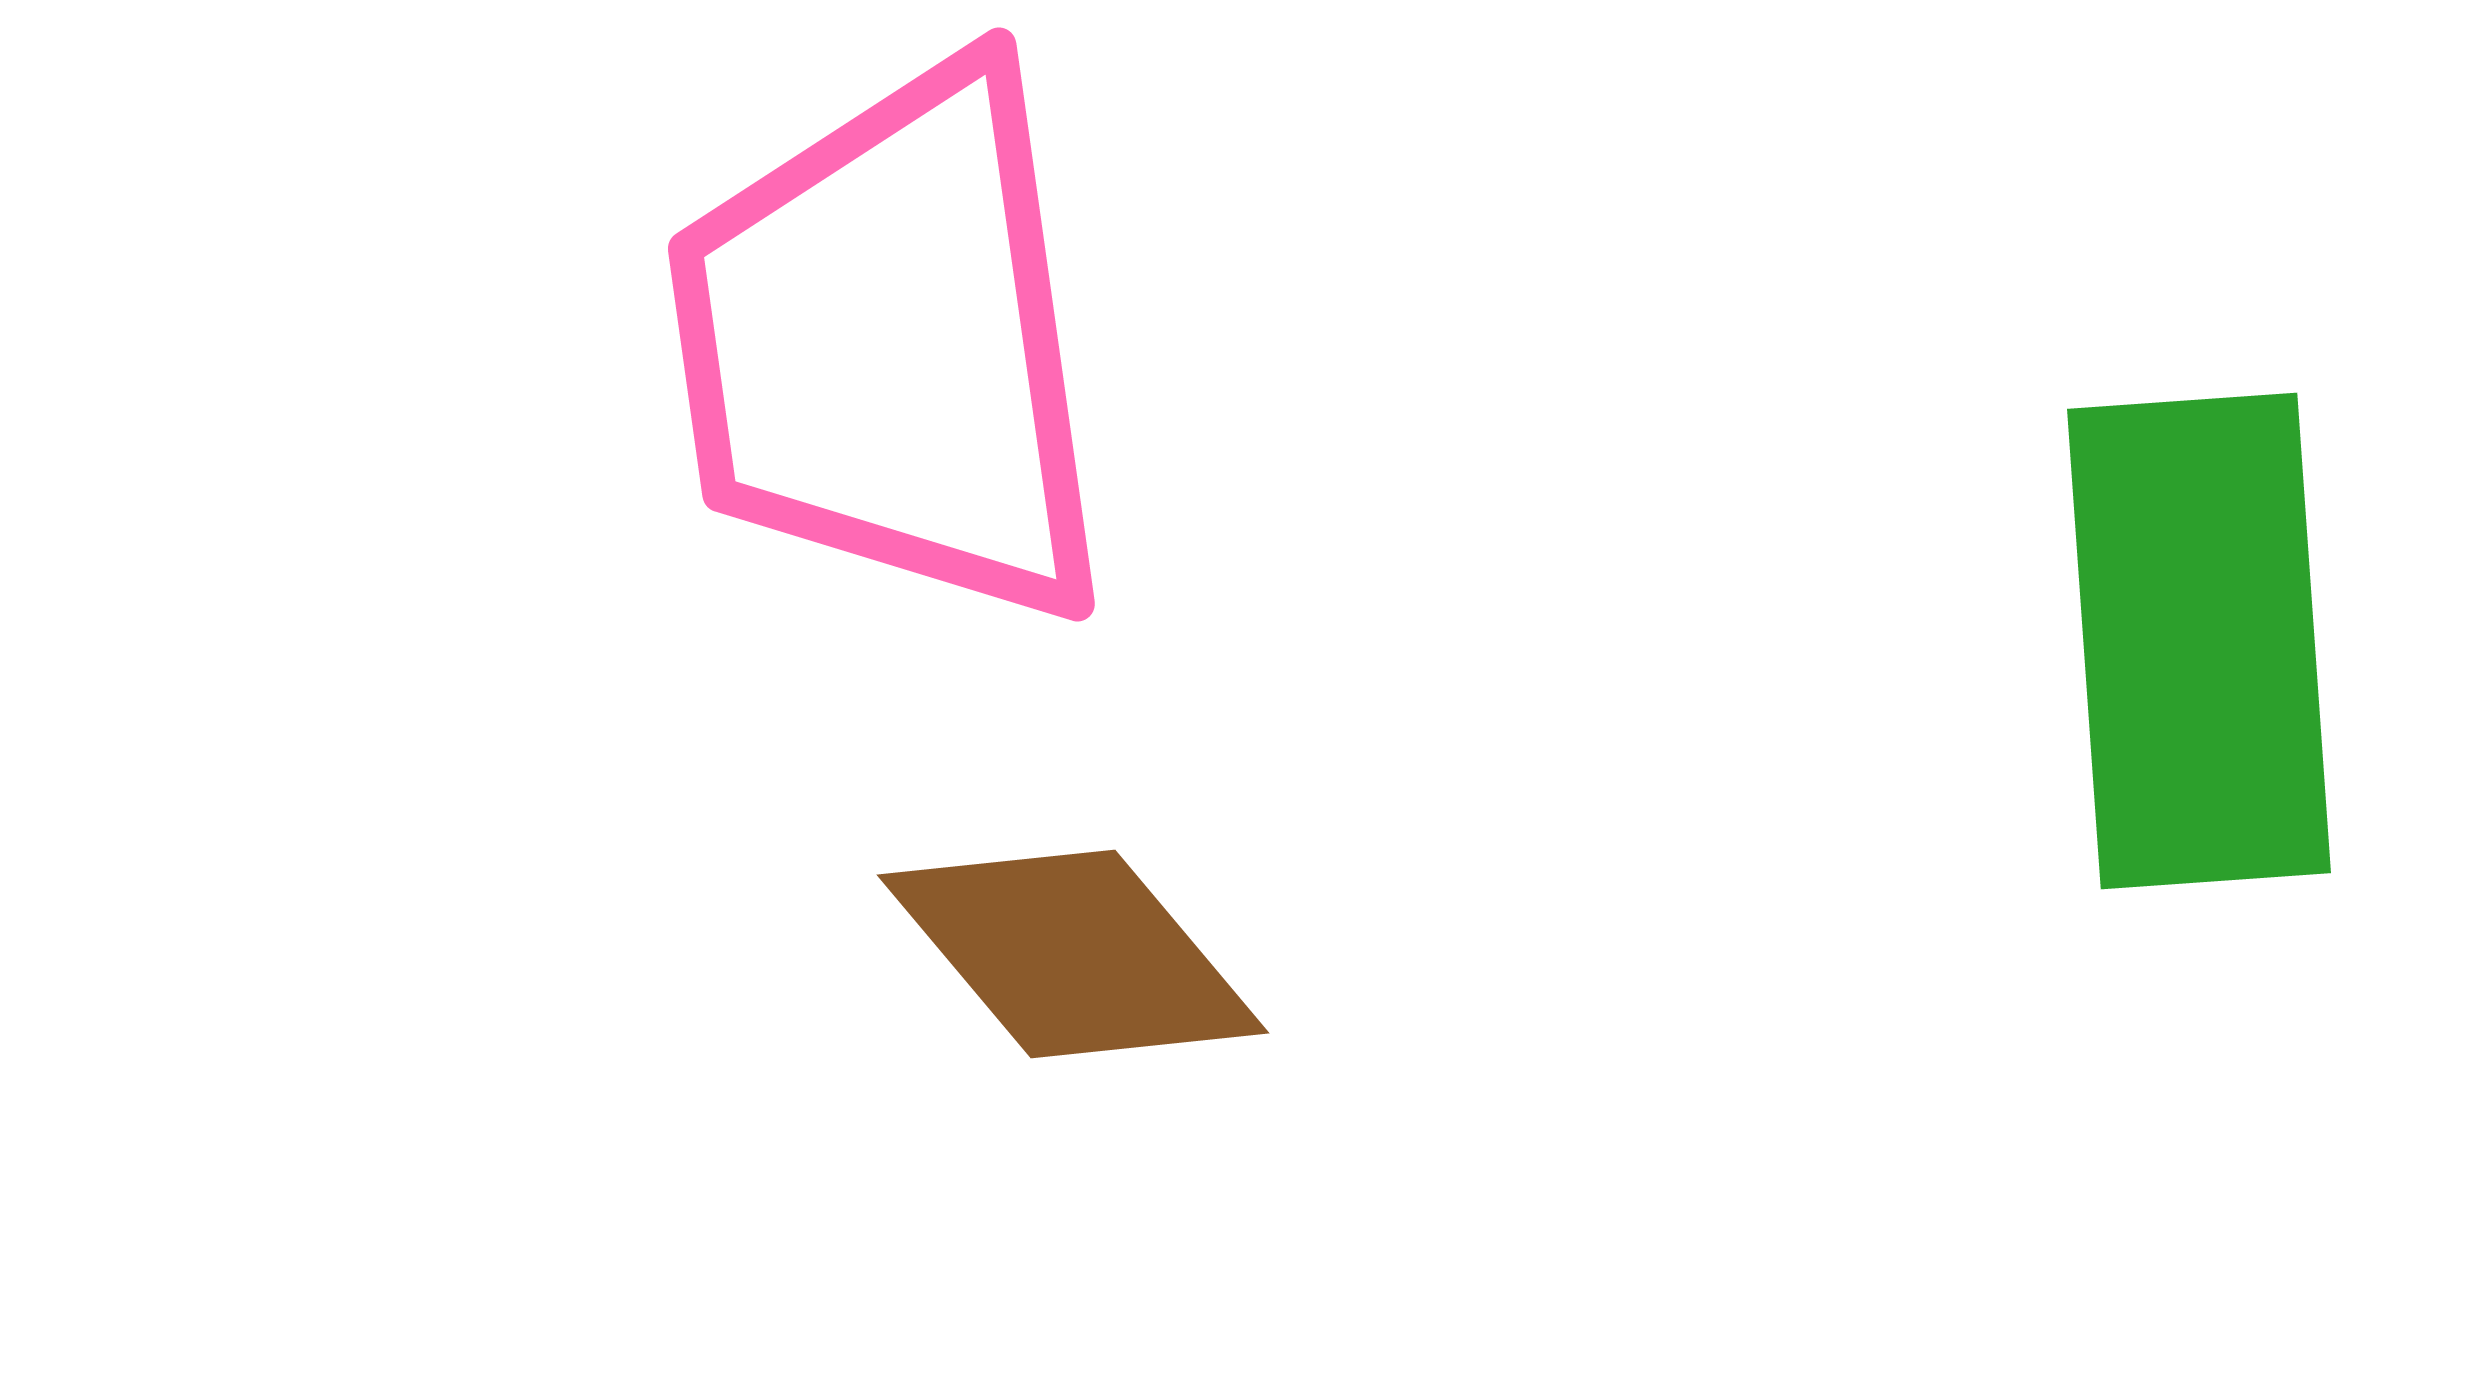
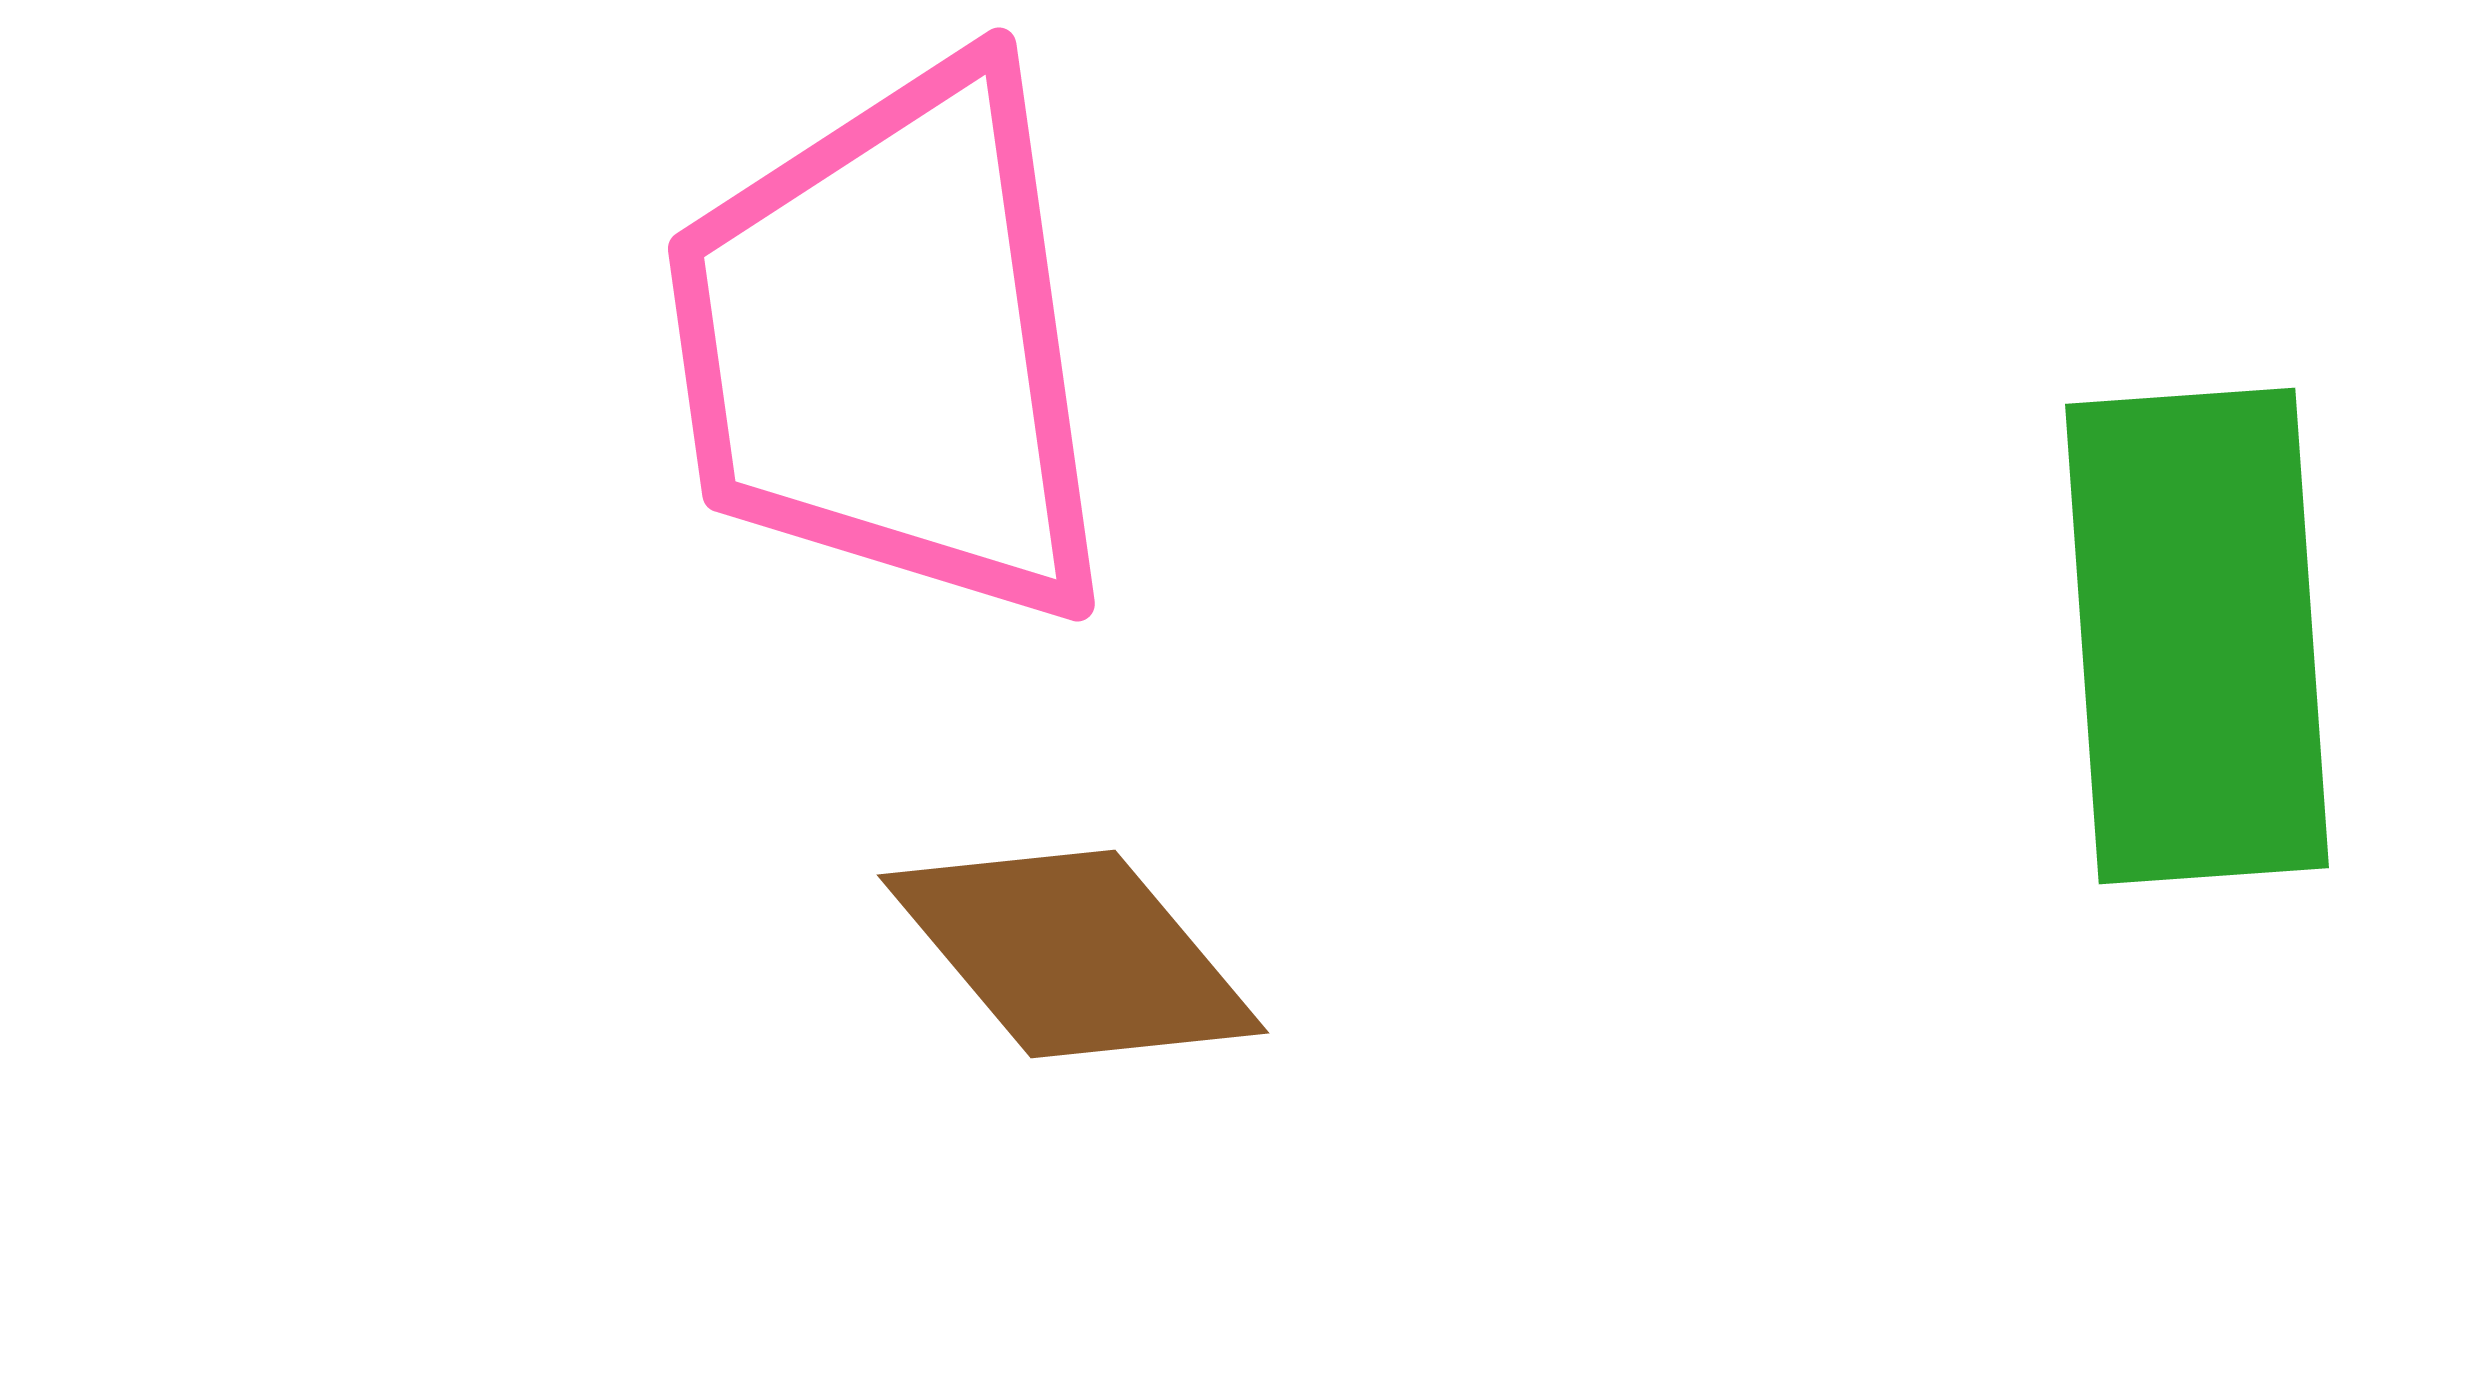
green rectangle: moved 2 px left, 5 px up
